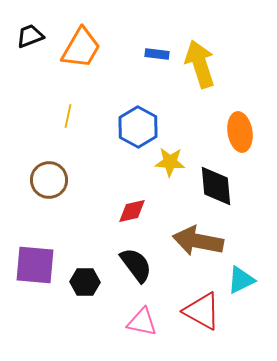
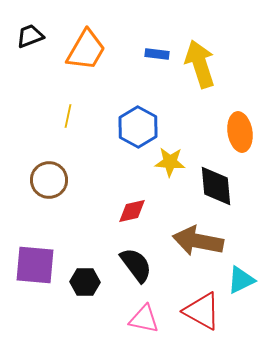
orange trapezoid: moved 5 px right, 2 px down
pink triangle: moved 2 px right, 3 px up
